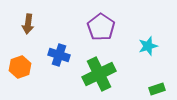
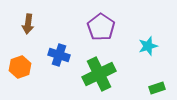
green rectangle: moved 1 px up
